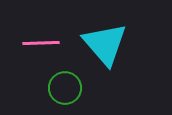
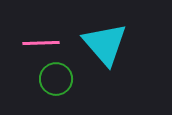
green circle: moved 9 px left, 9 px up
